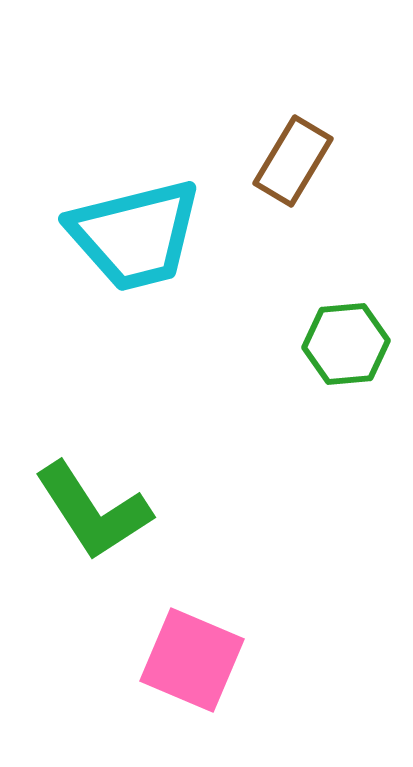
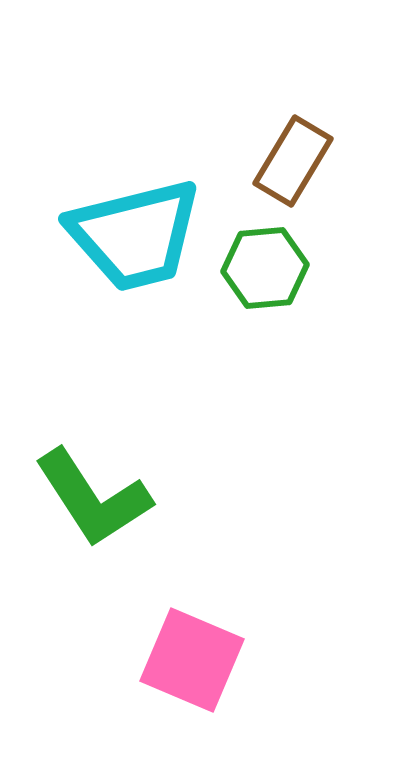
green hexagon: moved 81 px left, 76 px up
green L-shape: moved 13 px up
